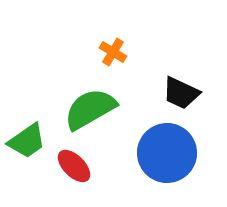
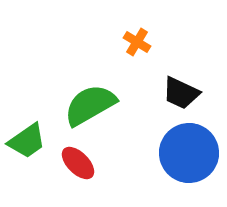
orange cross: moved 24 px right, 10 px up
green semicircle: moved 4 px up
blue circle: moved 22 px right
red ellipse: moved 4 px right, 3 px up
